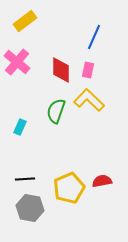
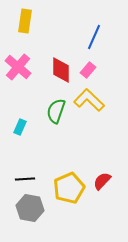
yellow rectangle: rotated 45 degrees counterclockwise
pink cross: moved 1 px right, 5 px down
pink rectangle: rotated 28 degrees clockwise
red semicircle: rotated 36 degrees counterclockwise
